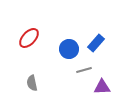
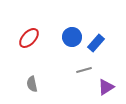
blue circle: moved 3 px right, 12 px up
gray semicircle: moved 1 px down
purple triangle: moved 4 px right; rotated 30 degrees counterclockwise
